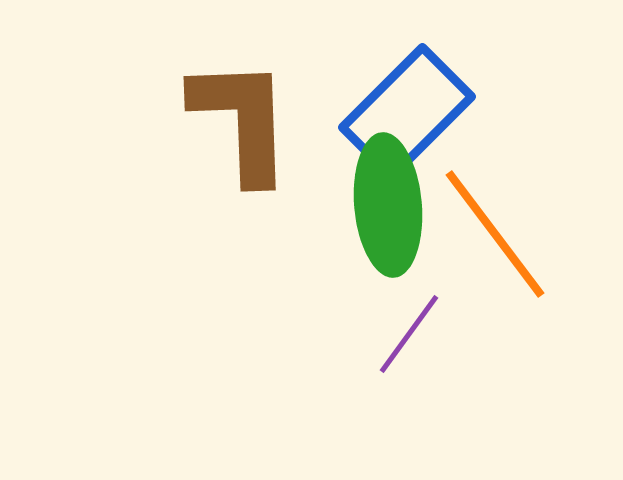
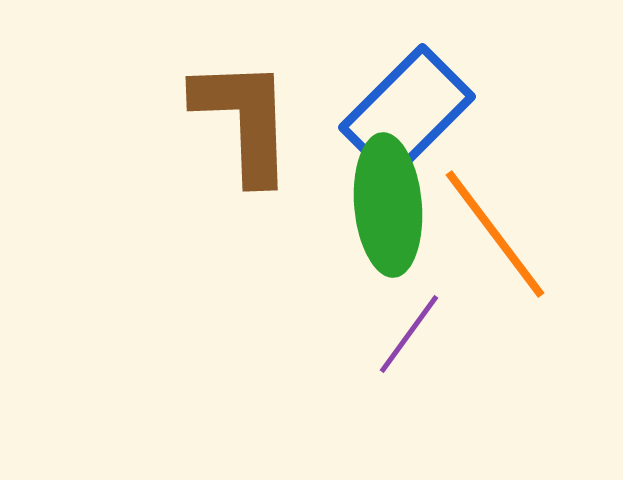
brown L-shape: moved 2 px right
